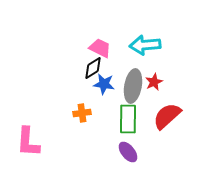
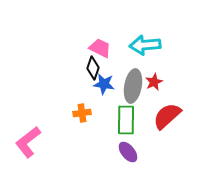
black diamond: rotated 40 degrees counterclockwise
green rectangle: moved 2 px left, 1 px down
pink L-shape: rotated 48 degrees clockwise
